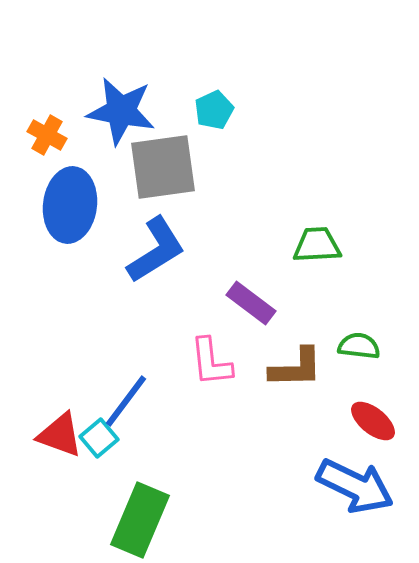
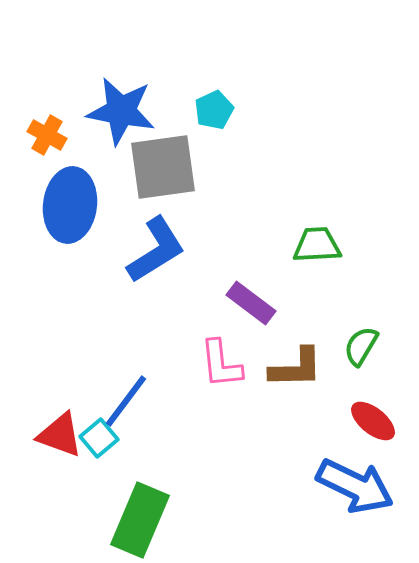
green semicircle: moved 2 px right; rotated 66 degrees counterclockwise
pink L-shape: moved 10 px right, 2 px down
